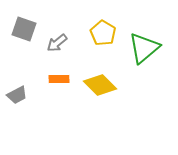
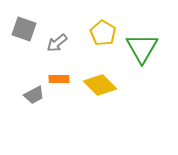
green triangle: moved 2 px left; rotated 20 degrees counterclockwise
gray trapezoid: moved 17 px right
